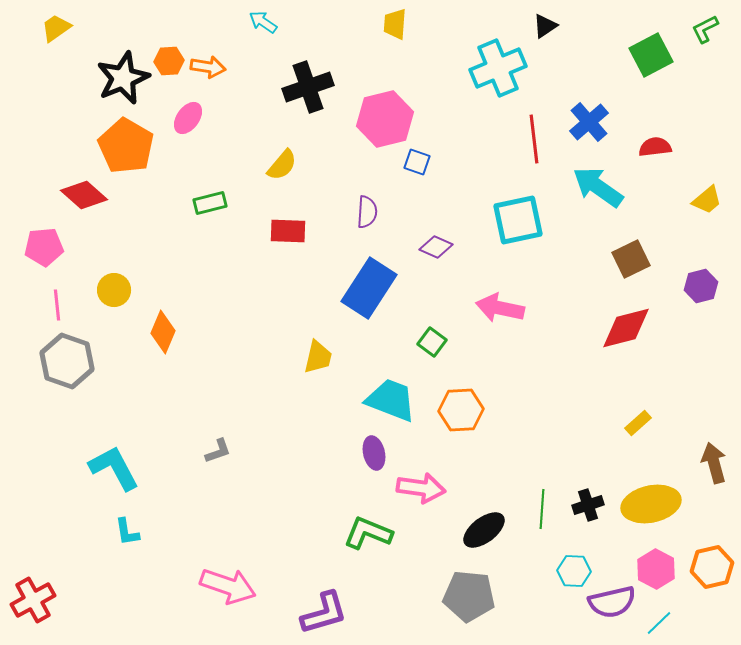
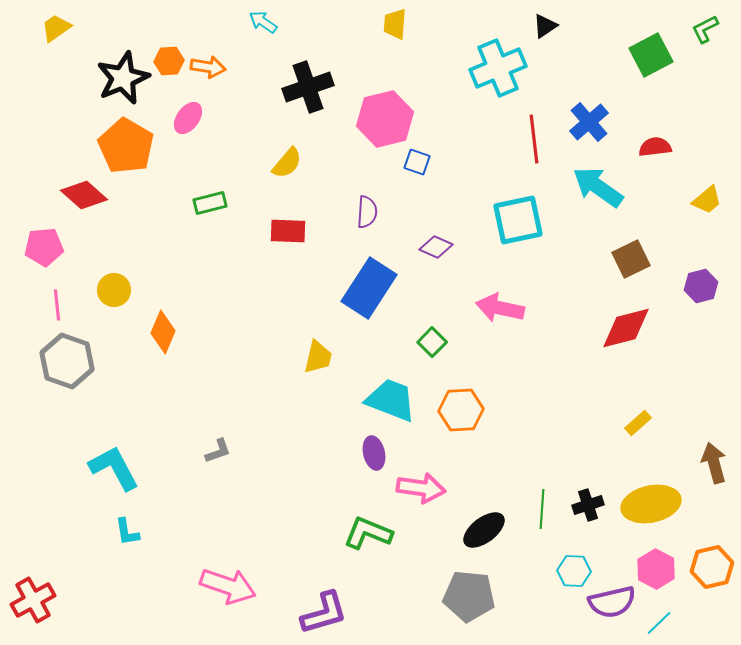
yellow semicircle at (282, 165): moved 5 px right, 2 px up
green square at (432, 342): rotated 8 degrees clockwise
